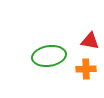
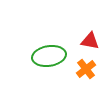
orange cross: rotated 36 degrees counterclockwise
